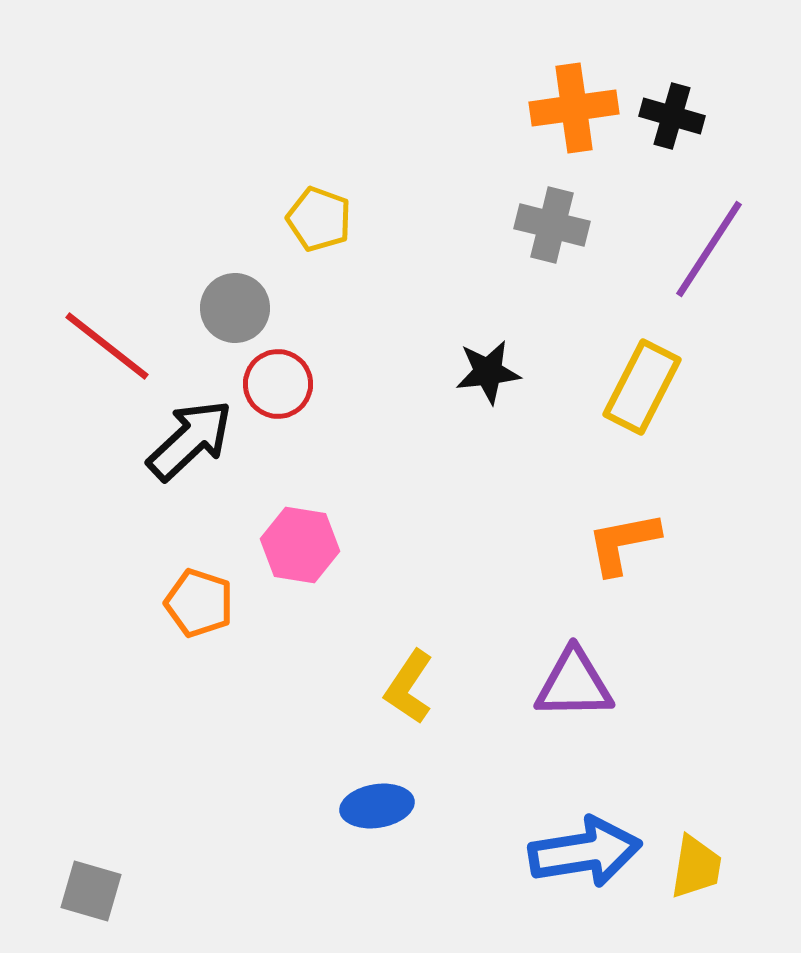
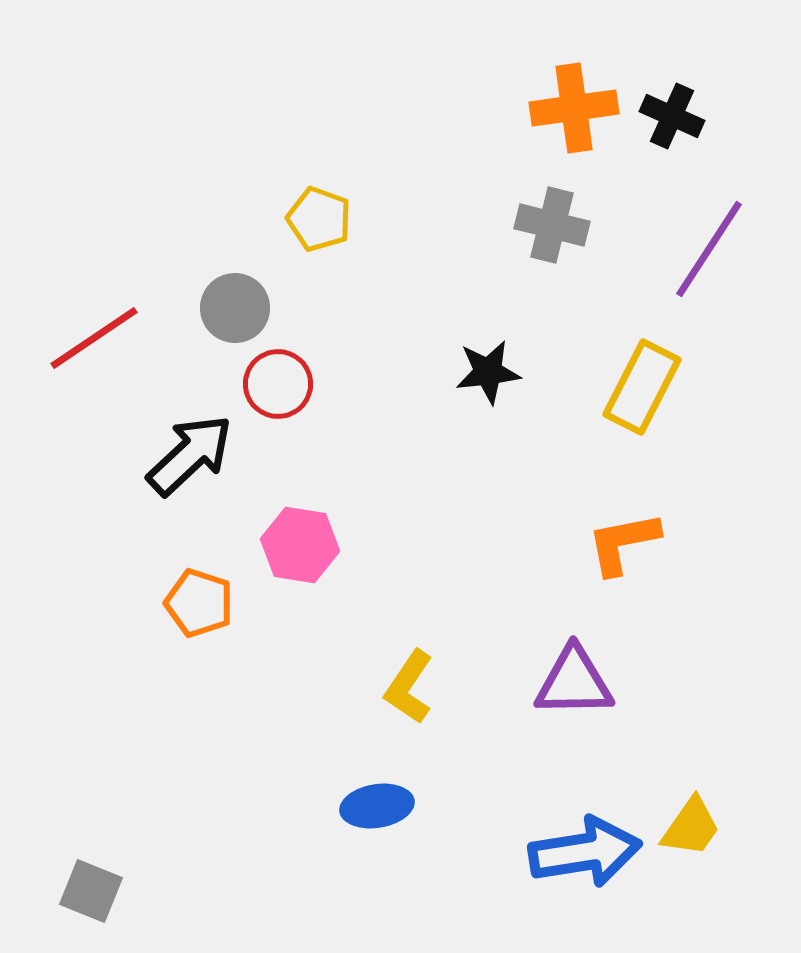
black cross: rotated 8 degrees clockwise
red line: moved 13 px left, 8 px up; rotated 72 degrees counterclockwise
black arrow: moved 15 px down
purple triangle: moved 2 px up
yellow trapezoid: moved 5 px left, 40 px up; rotated 26 degrees clockwise
gray square: rotated 6 degrees clockwise
